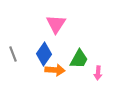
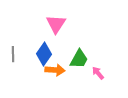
gray line: rotated 21 degrees clockwise
pink arrow: rotated 136 degrees clockwise
